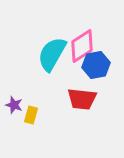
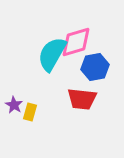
pink diamond: moved 6 px left, 4 px up; rotated 16 degrees clockwise
blue hexagon: moved 1 px left, 2 px down
purple star: rotated 12 degrees clockwise
yellow rectangle: moved 1 px left, 3 px up
